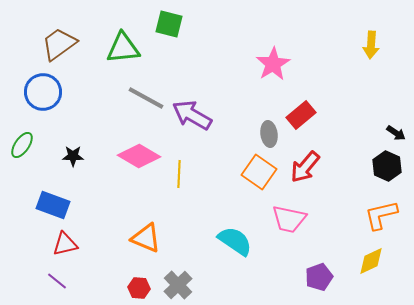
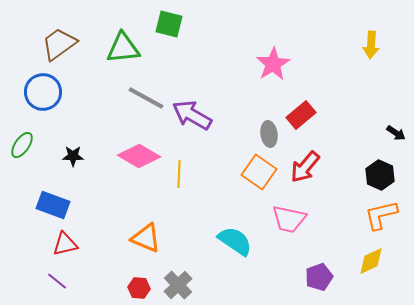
black hexagon: moved 7 px left, 9 px down
